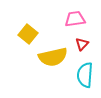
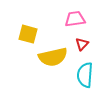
yellow square: rotated 24 degrees counterclockwise
